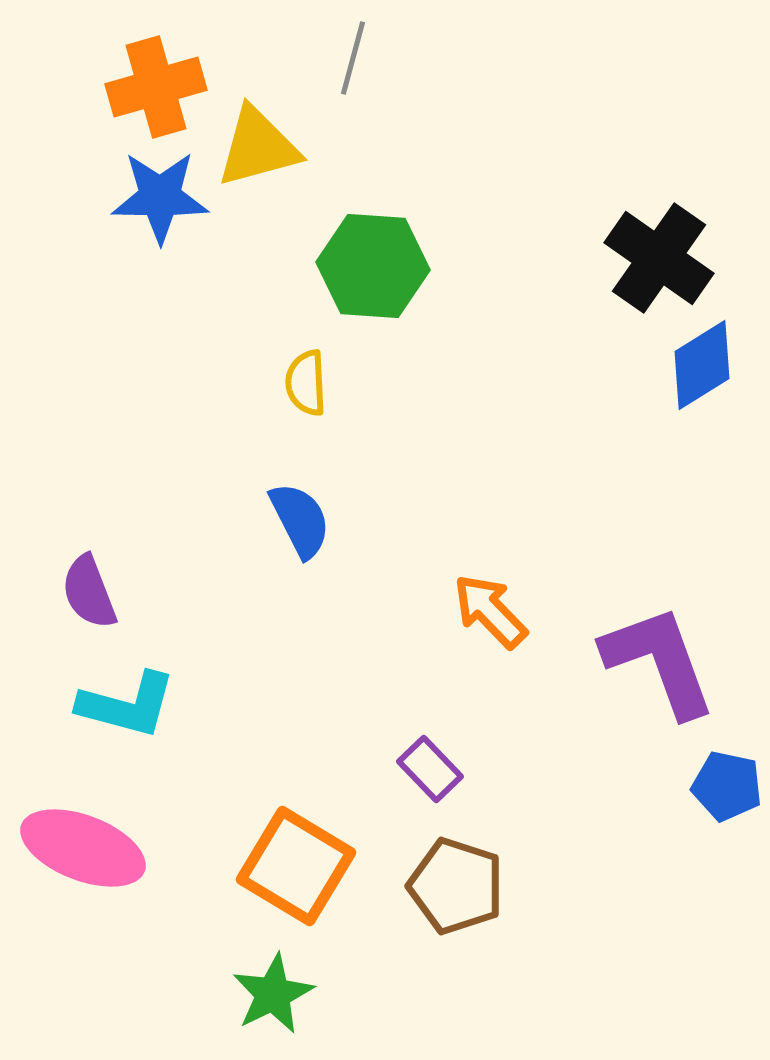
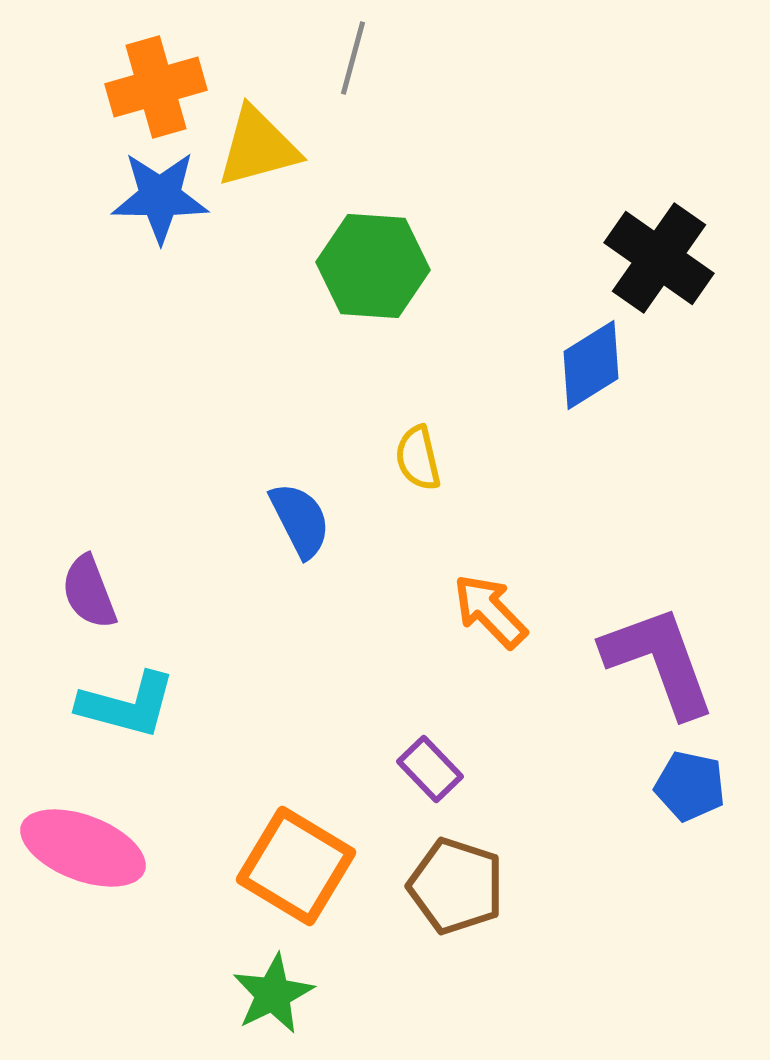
blue diamond: moved 111 px left
yellow semicircle: moved 112 px right, 75 px down; rotated 10 degrees counterclockwise
blue pentagon: moved 37 px left
